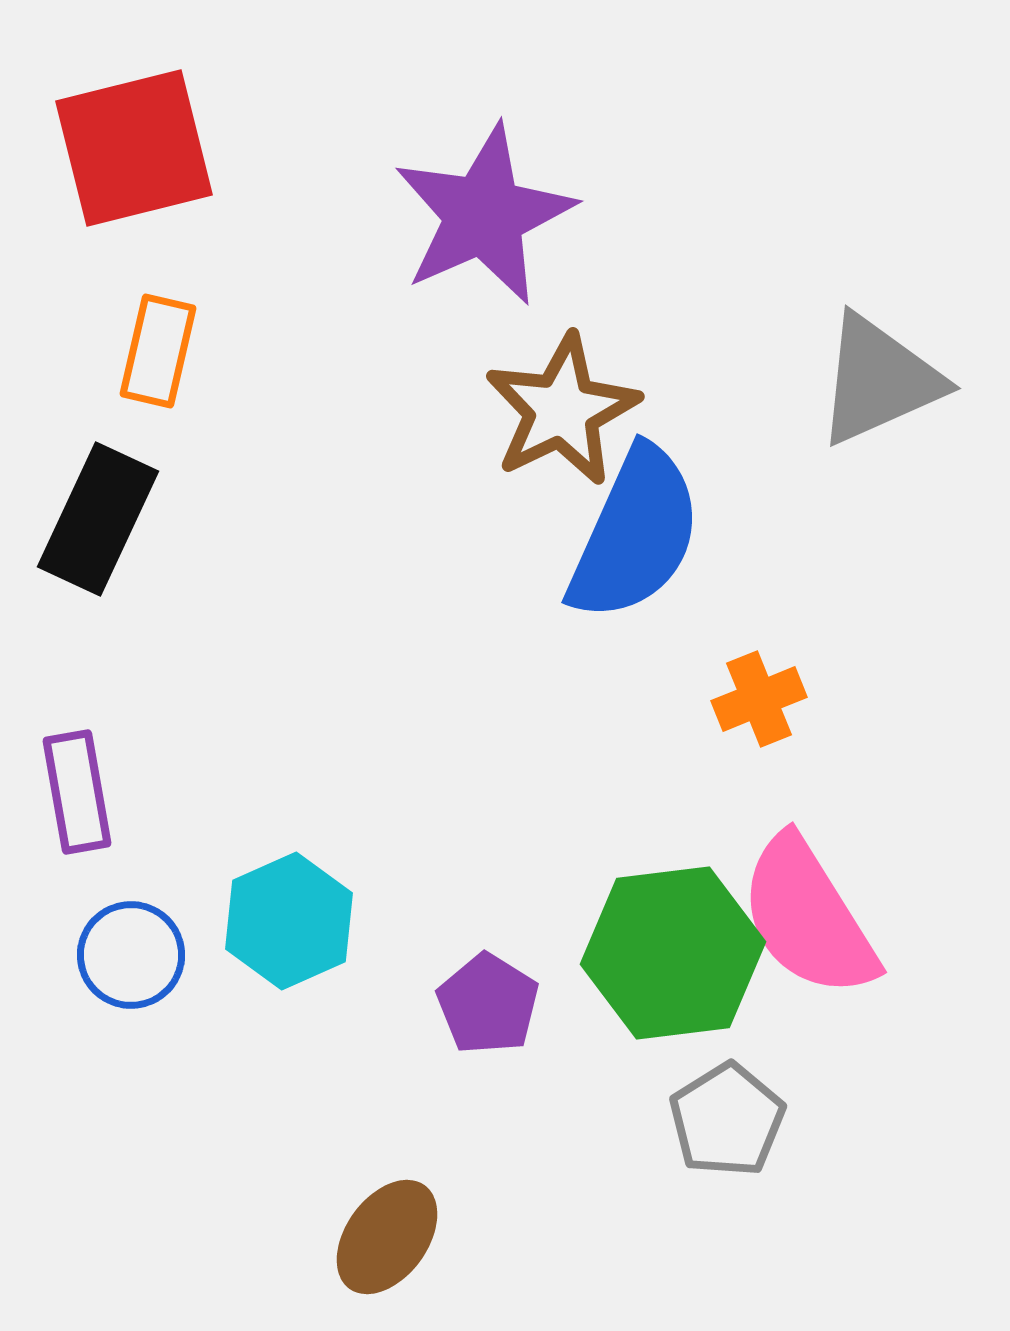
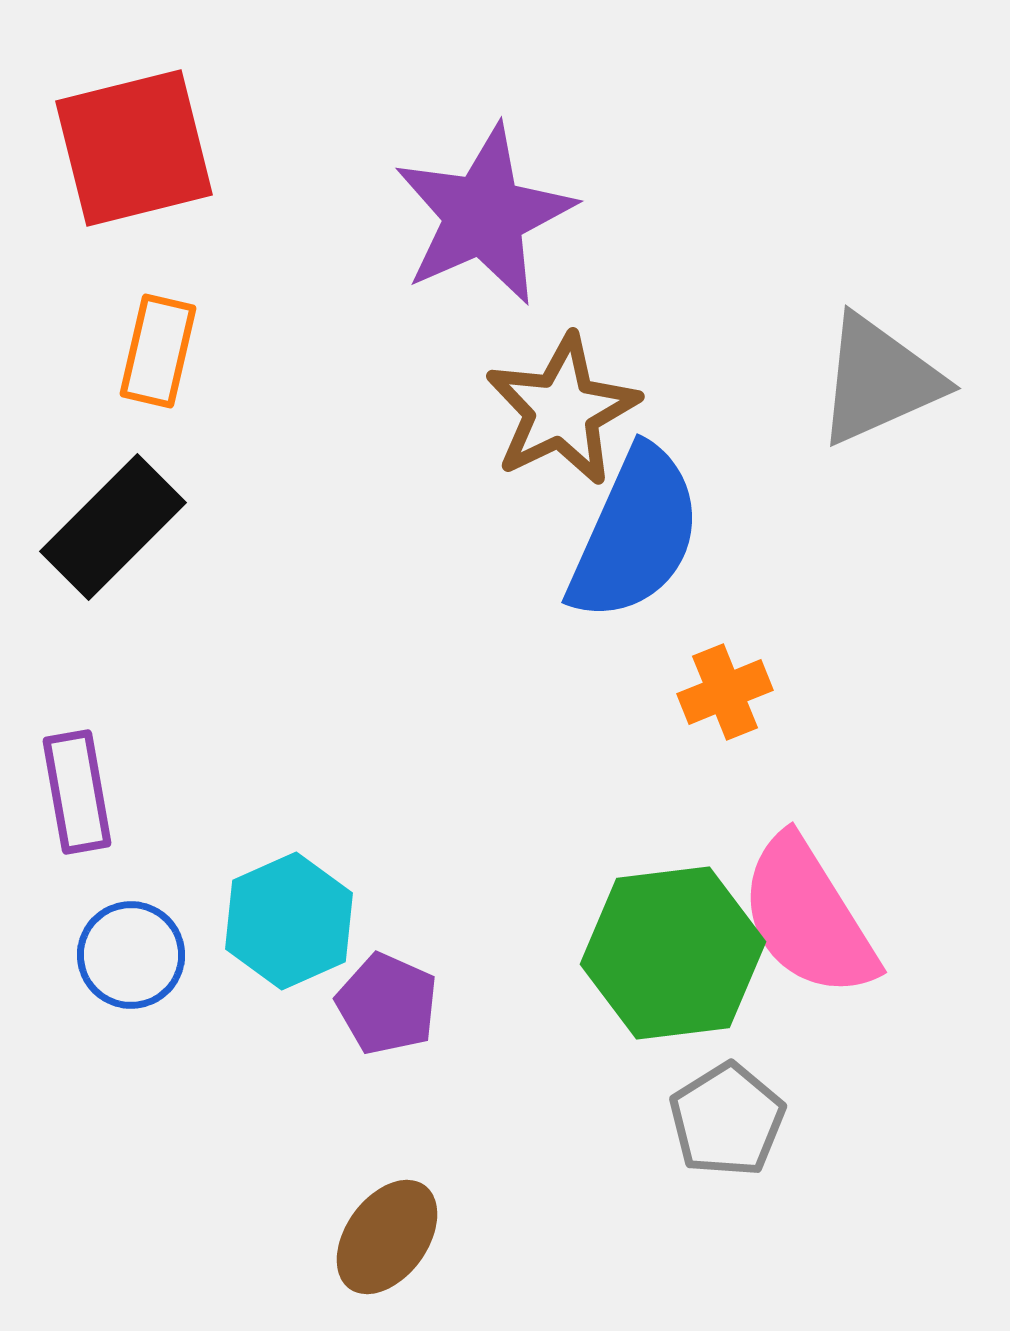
black rectangle: moved 15 px right, 8 px down; rotated 20 degrees clockwise
orange cross: moved 34 px left, 7 px up
purple pentagon: moved 101 px left; rotated 8 degrees counterclockwise
